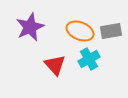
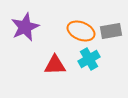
purple star: moved 5 px left
orange ellipse: moved 1 px right
red triangle: rotated 50 degrees counterclockwise
